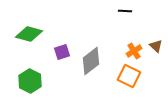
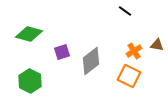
black line: rotated 32 degrees clockwise
brown triangle: moved 1 px right, 1 px up; rotated 32 degrees counterclockwise
